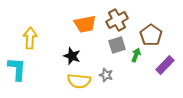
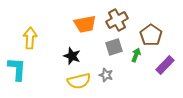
gray square: moved 3 px left, 2 px down
yellow semicircle: rotated 20 degrees counterclockwise
